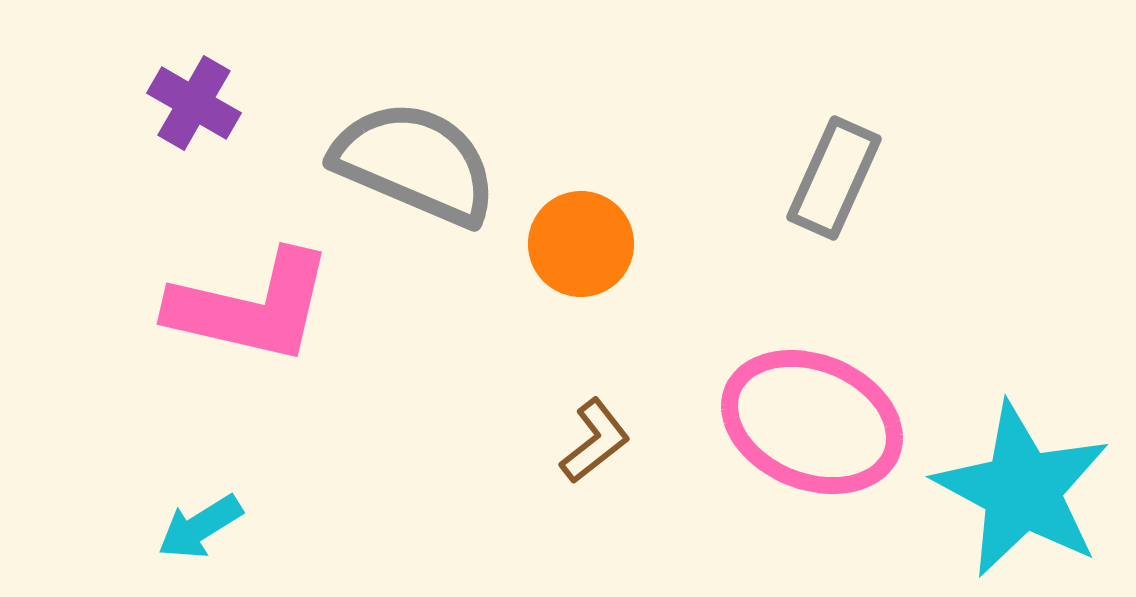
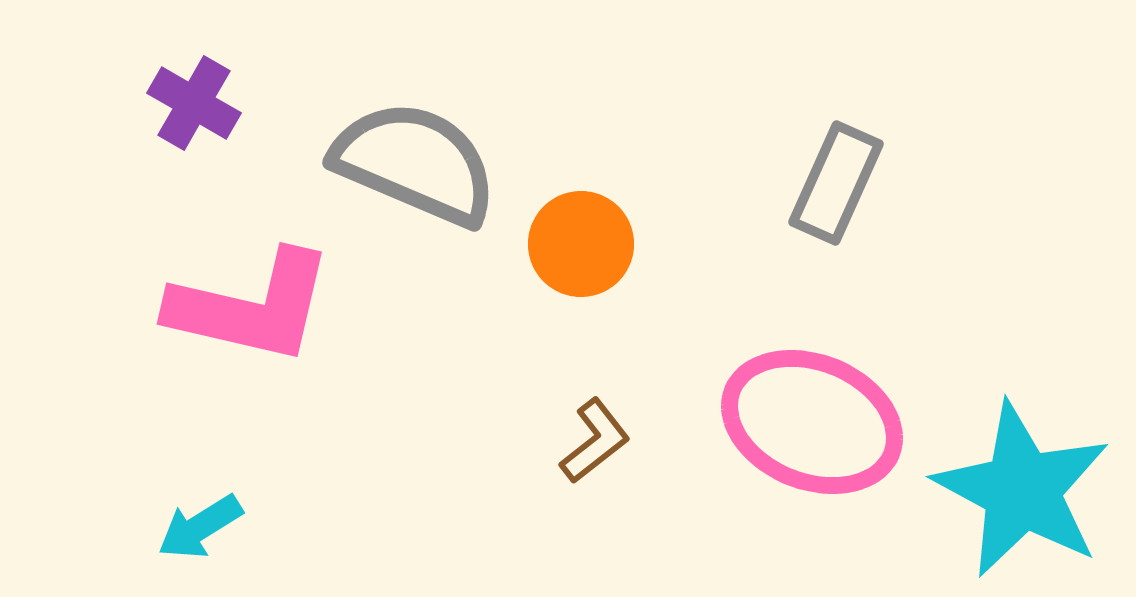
gray rectangle: moved 2 px right, 5 px down
